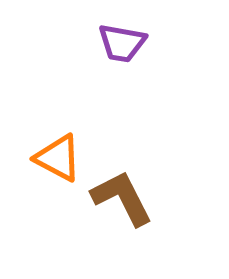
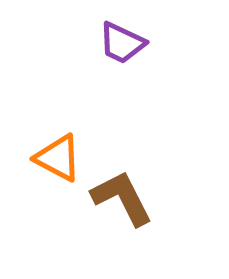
purple trapezoid: rotated 15 degrees clockwise
